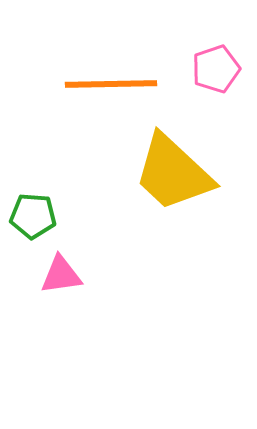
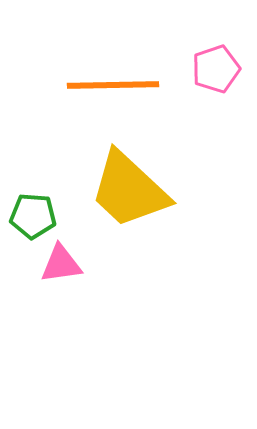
orange line: moved 2 px right, 1 px down
yellow trapezoid: moved 44 px left, 17 px down
pink triangle: moved 11 px up
